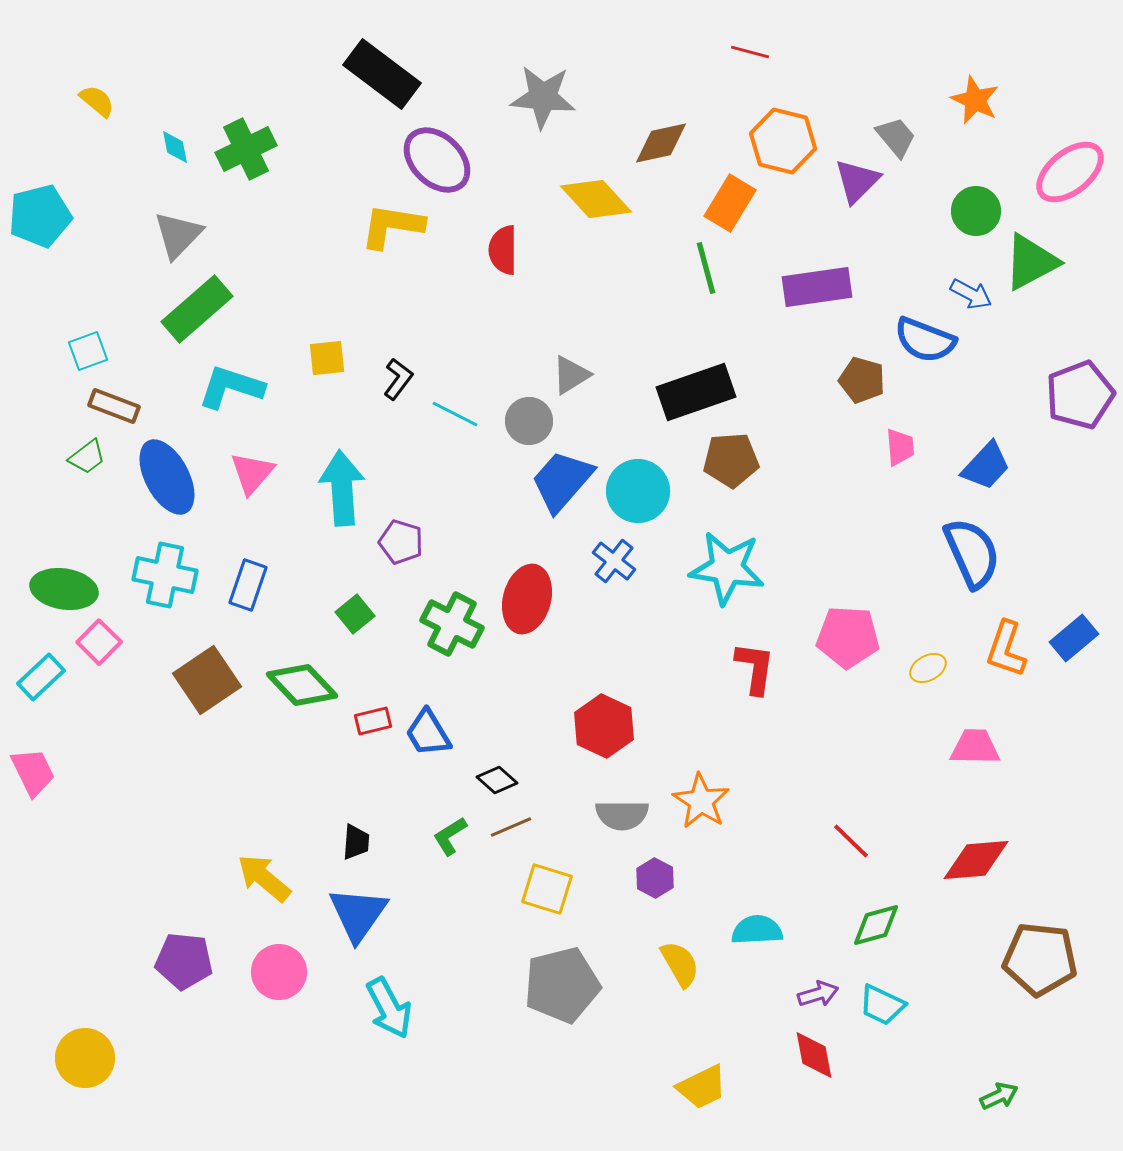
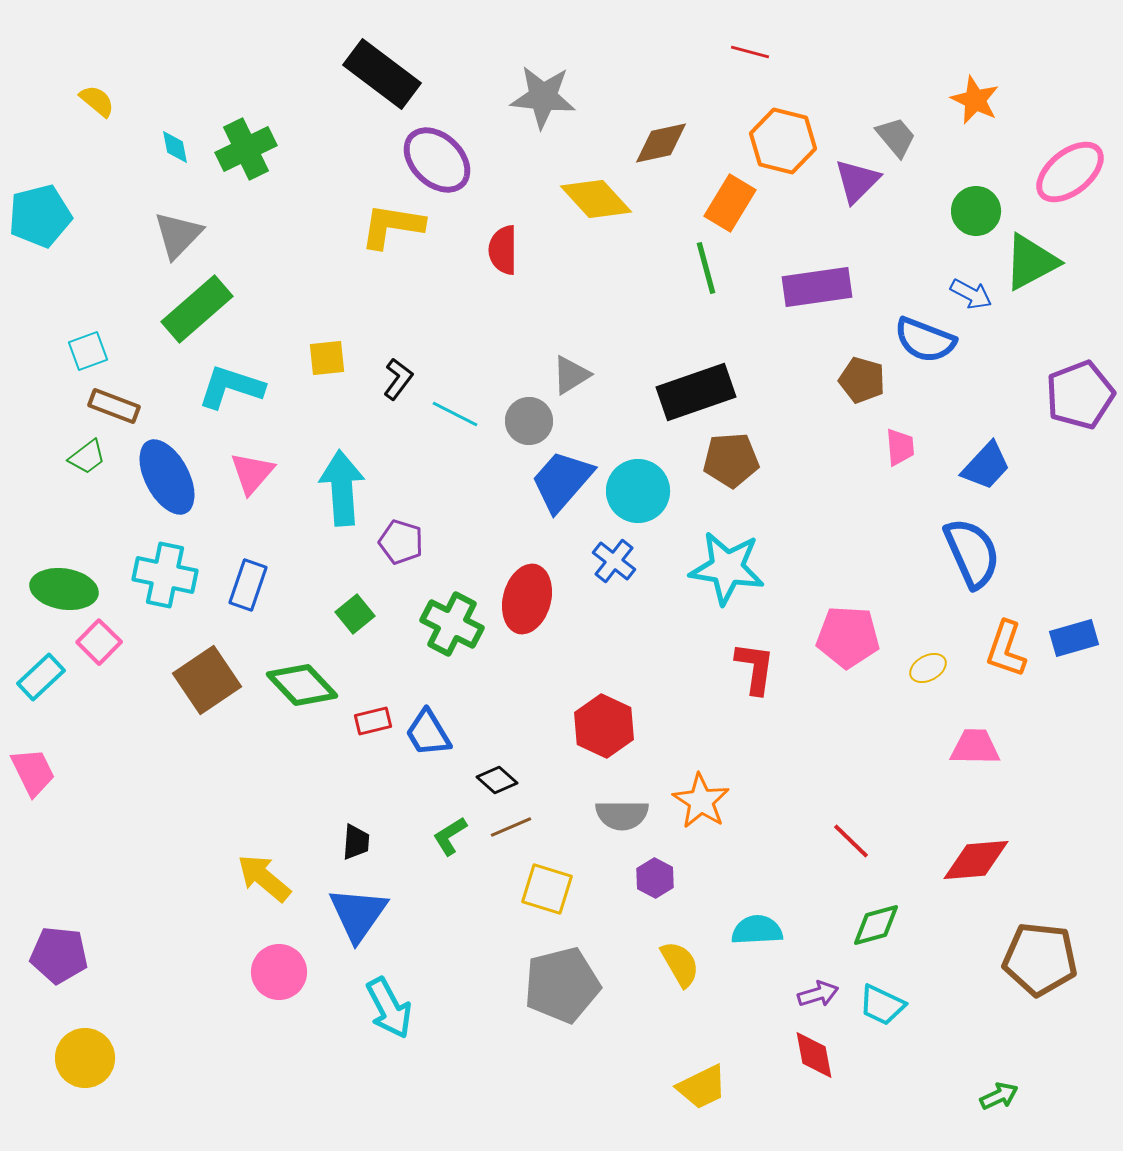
blue rectangle at (1074, 638): rotated 24 degrees clockwise
purple pentagon at (184, 961): moved 125 px left, 6 px up
